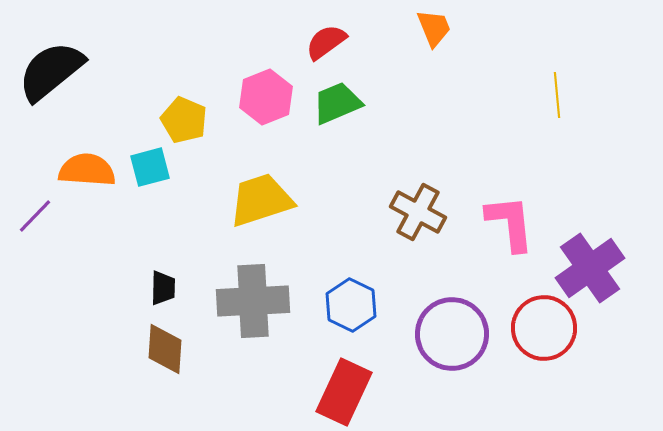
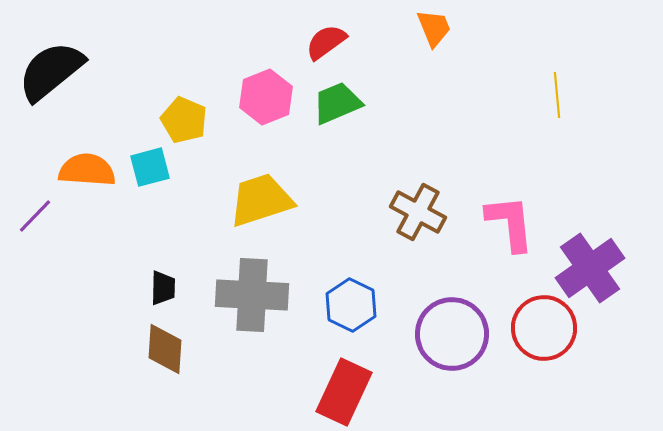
gray cross: moved 1 px left, 6 px up; rotated 6 degrees clockwise
